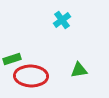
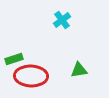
green rectangle: moved 2 px right
